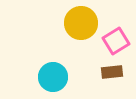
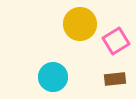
yellow circle: moved 1 px left, 1 px down
brown rectangle: moved 3 px right, 7 px down
